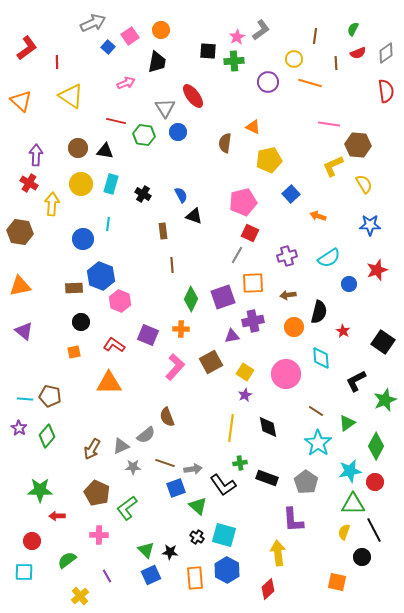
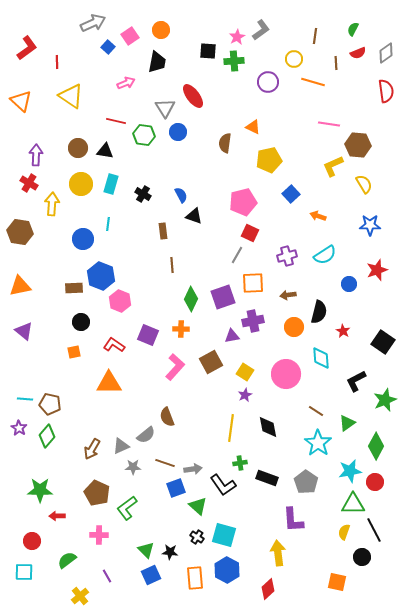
orange line at (310, 83): moved 3 px right, 1 px up
cyan semicircle at (329, 258): moved 4 px left, 3 px up
brown pentagon at (50, 396): moved 8 px down
